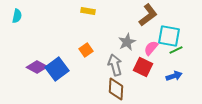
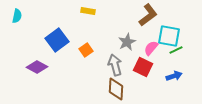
blue square: moved 29 px up
